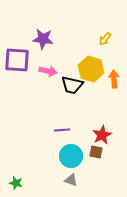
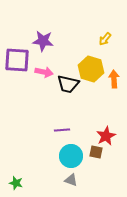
purple star: moved 2 px down
pink arrow: moved 4 px left, 1 px down
black trapezoid: moved 4 px left, 1 px up
red star: moved 4 px right, 1 px down
